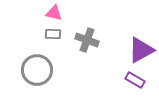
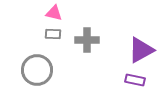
gray cross: rotated 20 degrees counterclockwise
purple rectangle: rotated 18 degrees counterclockwise
